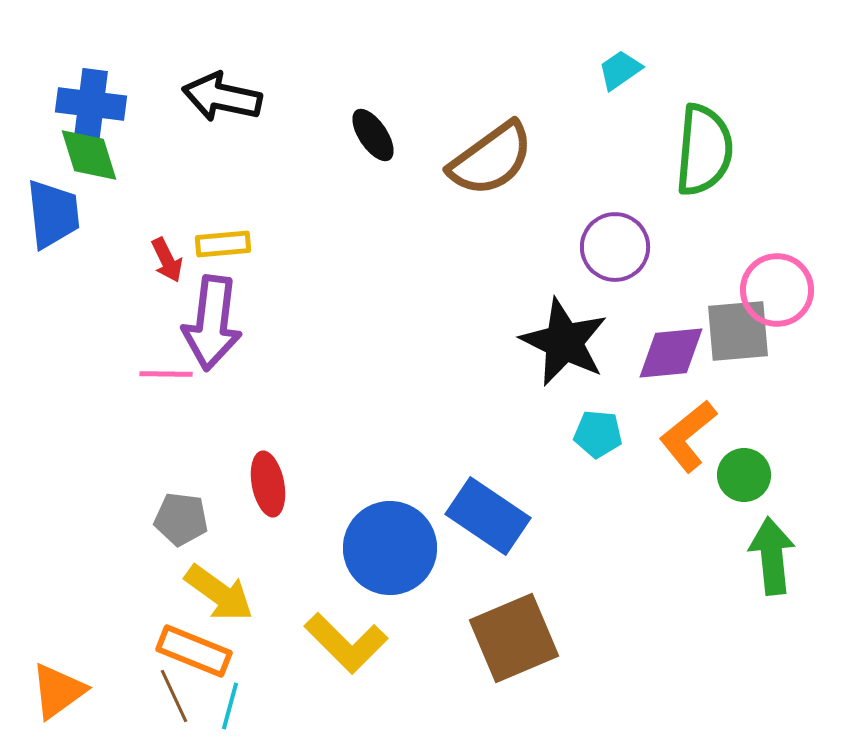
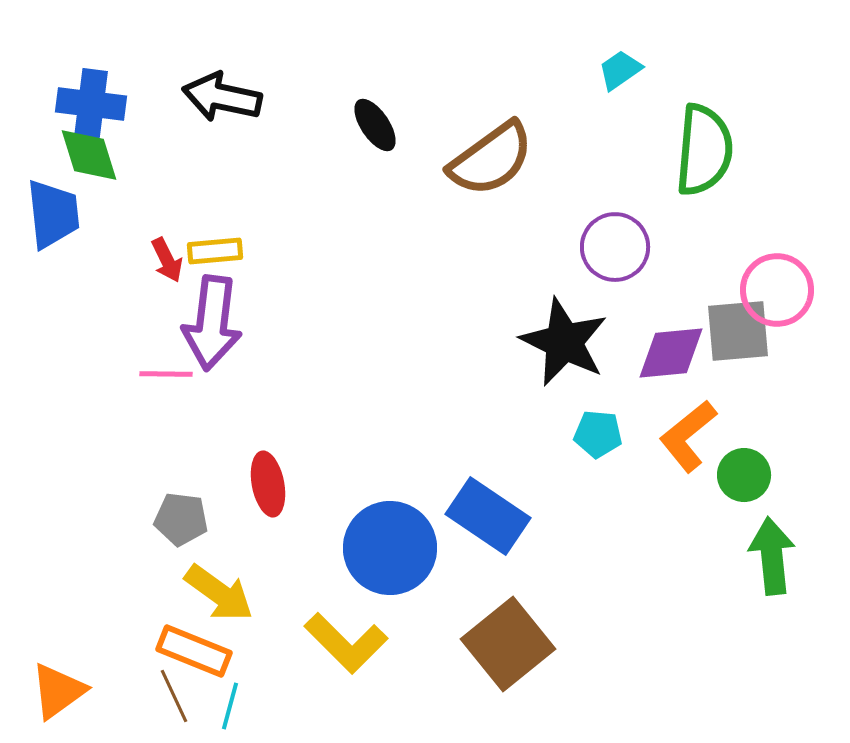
black ellipse: moved 2 px right, 10 px up
yellow rectangle: moved 8 px left, 7 px down
brown square: moved 6 px left, 6 px down; rotated 16 degrees counterclockwise
